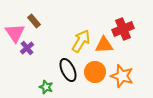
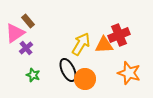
brown rectangle: moved 6 px left
red cross: moved 4 px left, 6 px down
pink triangle: rotated 30 degrees clockwise
yellow arrow: moved 3 px down
purple cross: moved 1 px left
orange circle: moved 10 px left, 7 px down
orange star: moved 7 px right, 3 px up
green star: moved 13 px left, 12 px up
